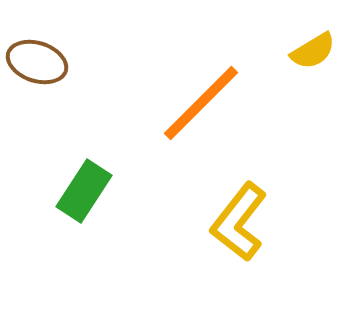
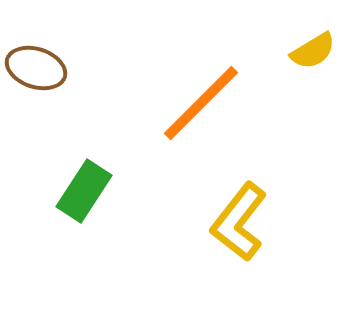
brown ellipse: moved 1 px left, 6 px down
